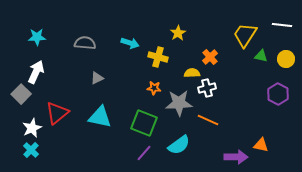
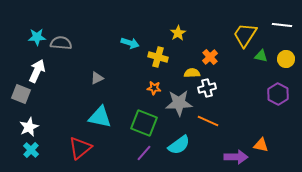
gray semicircle: moved 24 px left
white arrow: moved 1 px right, 1 px up
gray square: rotated 24 degrees counterclockwise
red triangle: moved 23 px right, 35 px down
orange line: moved 1 px down
white star: moved 3 px left, 1 px up
